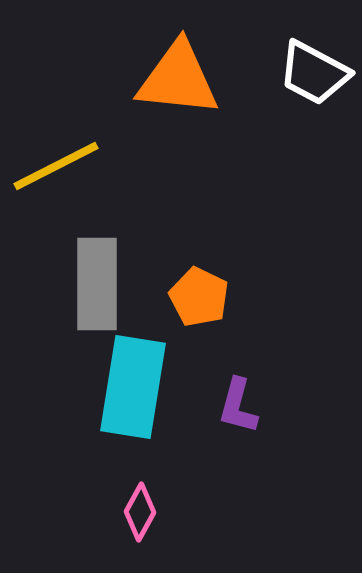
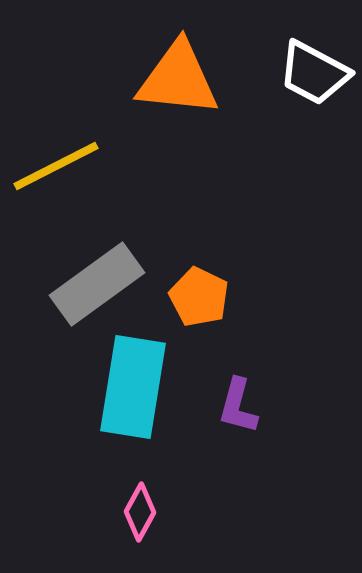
gray rectangle: rotated 54 degrees clockwise
